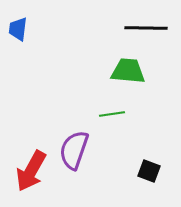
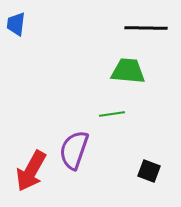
blue trapezoid: moved 2 px left, 5 px up
